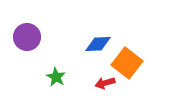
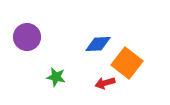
green star: rotated 18 degrees counterclockwise
